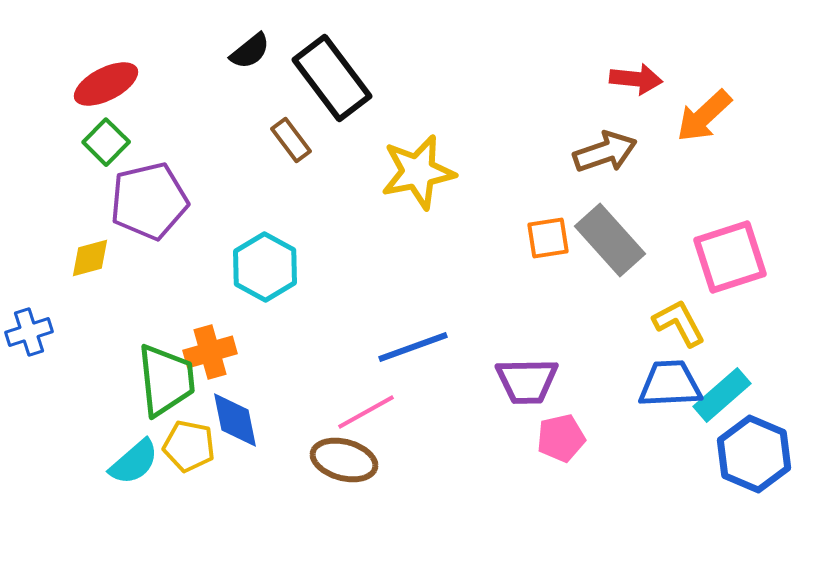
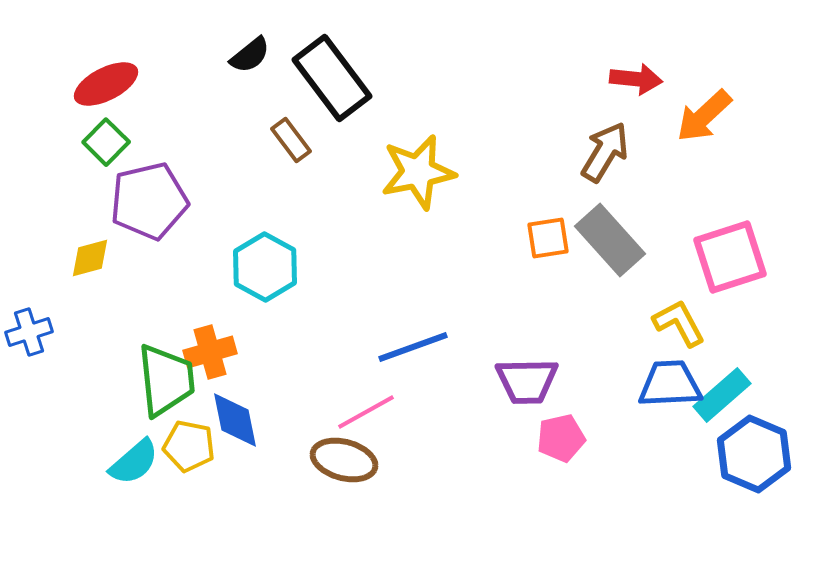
black semicircle: moved 4 px down
brown arrow: rotated 40 degrees counterclockwise
